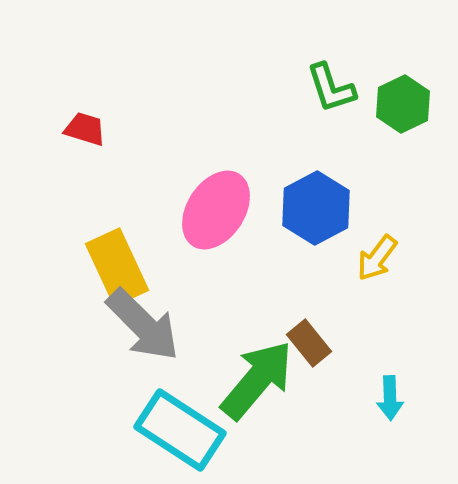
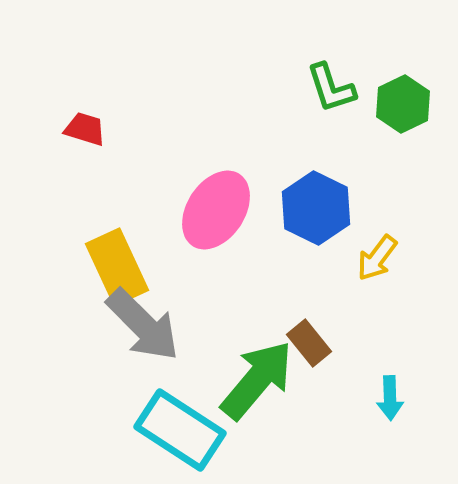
blue hexagon: rotated 6 degrees counterclockwise
